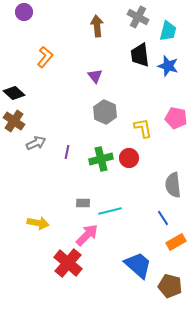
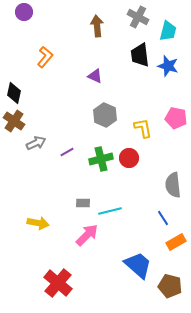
purple triangle: rotated 28 degrees counterclockwise
black diamond: rotated 60 degrees clockwise
gray hexagon: moved 3 px down
purple line: rotated 48 degrees clockwise
red cross: moved 10 px left, 20 px down
